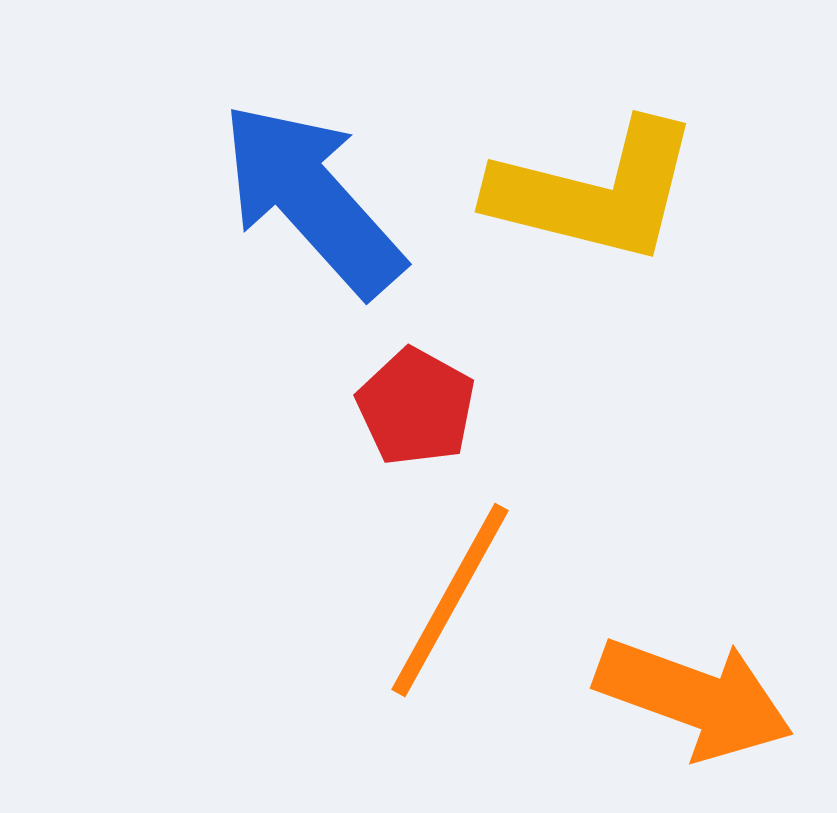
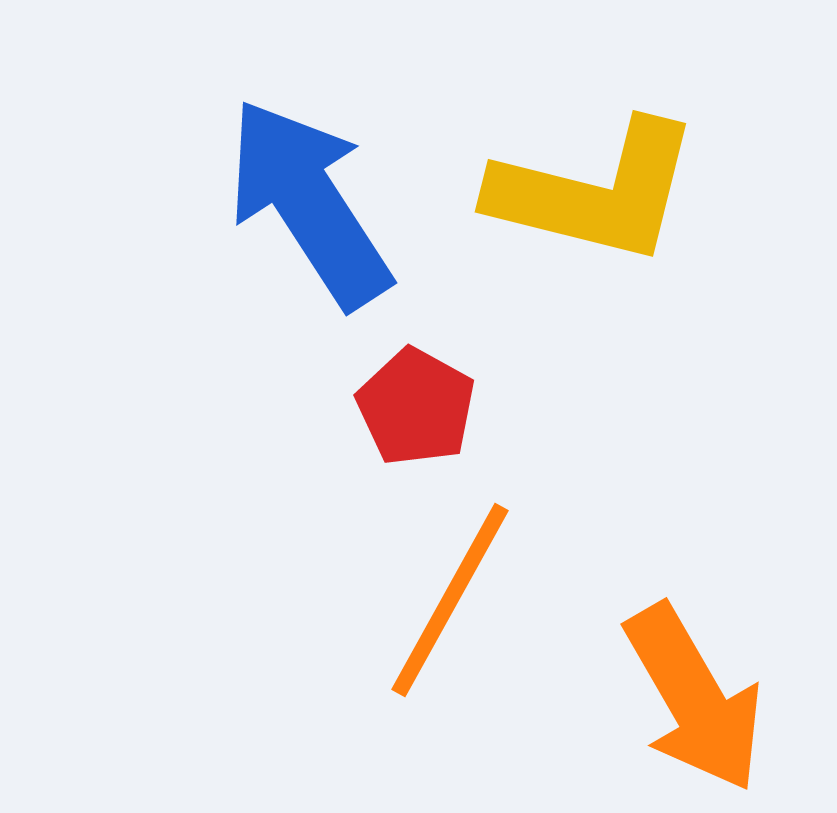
blue arrow: moved 3 px left, 4 px down; rotated 9 degrees clockwise
orange arrow: rotated 40 degrees clockwise
